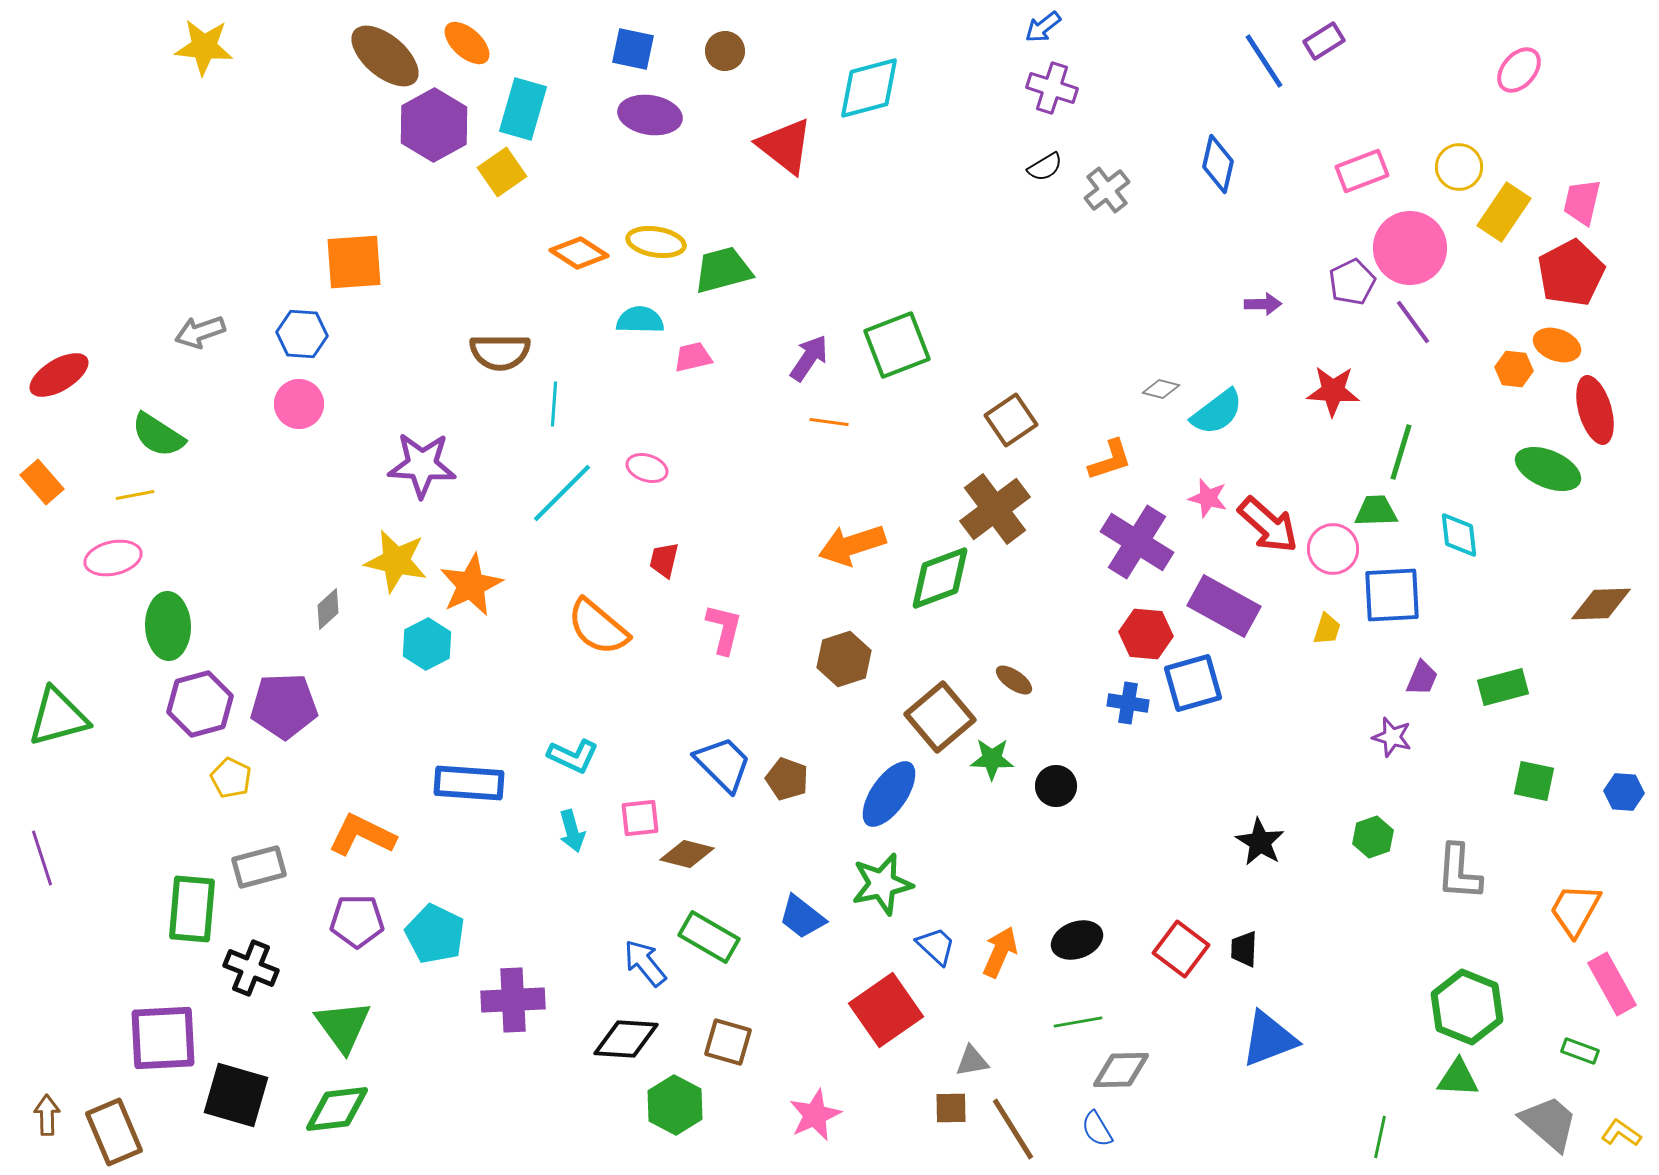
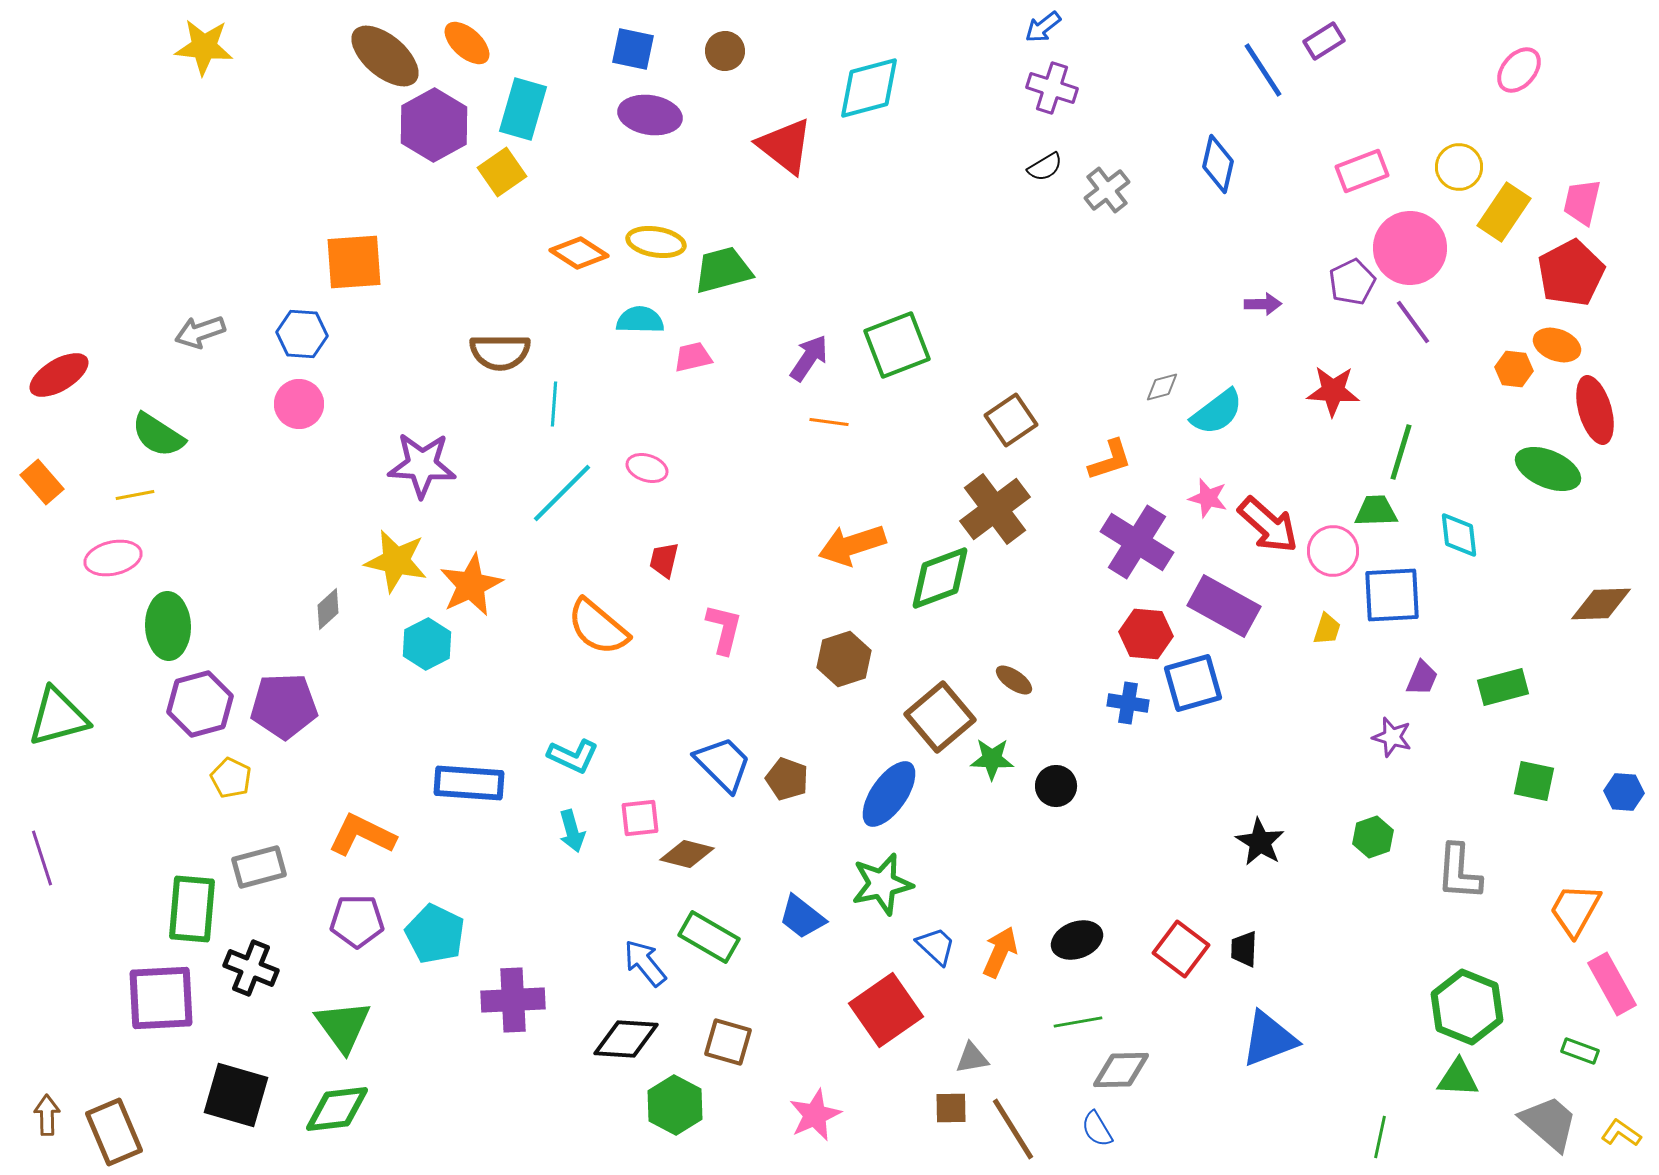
blue line at (1264, 61): moved 1 px left, 9 px down
gray diamond at (1161, 389): moved 1 px right, 2 px up; rotated 30 degrees counterclockwise
pink circle at (1333, 549): moved 2 px down
purple square at (163, 1038): moved 2 px left, 40 px up
gray triangle at (972, 1061): moved 3 px up
